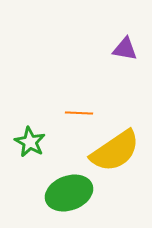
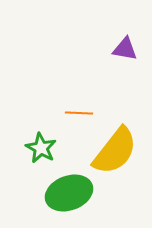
green star: moved 11 px right, 6 px down
yellow semicircle: rotated 18 degrees counterclockwise
